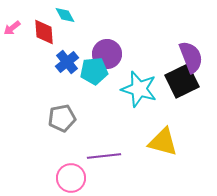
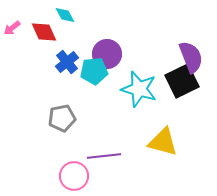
red diamond: rotated 20 degrees counterclockwise
pink circle: moved 3 px right, 2 px up
